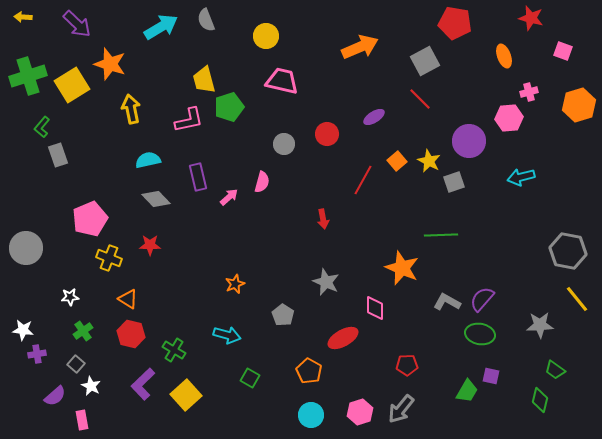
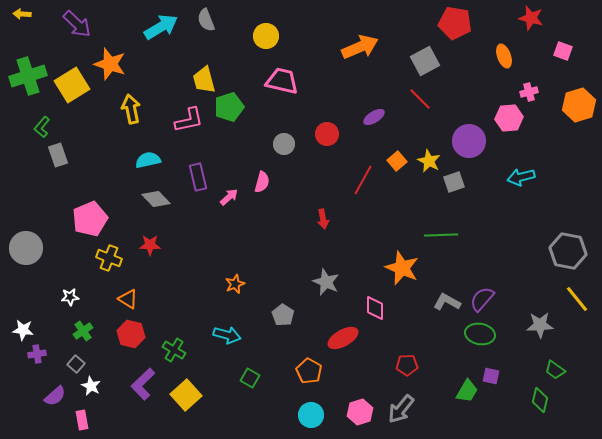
yellow arrow at (23, 17): moved 1 px left, 3 px up
